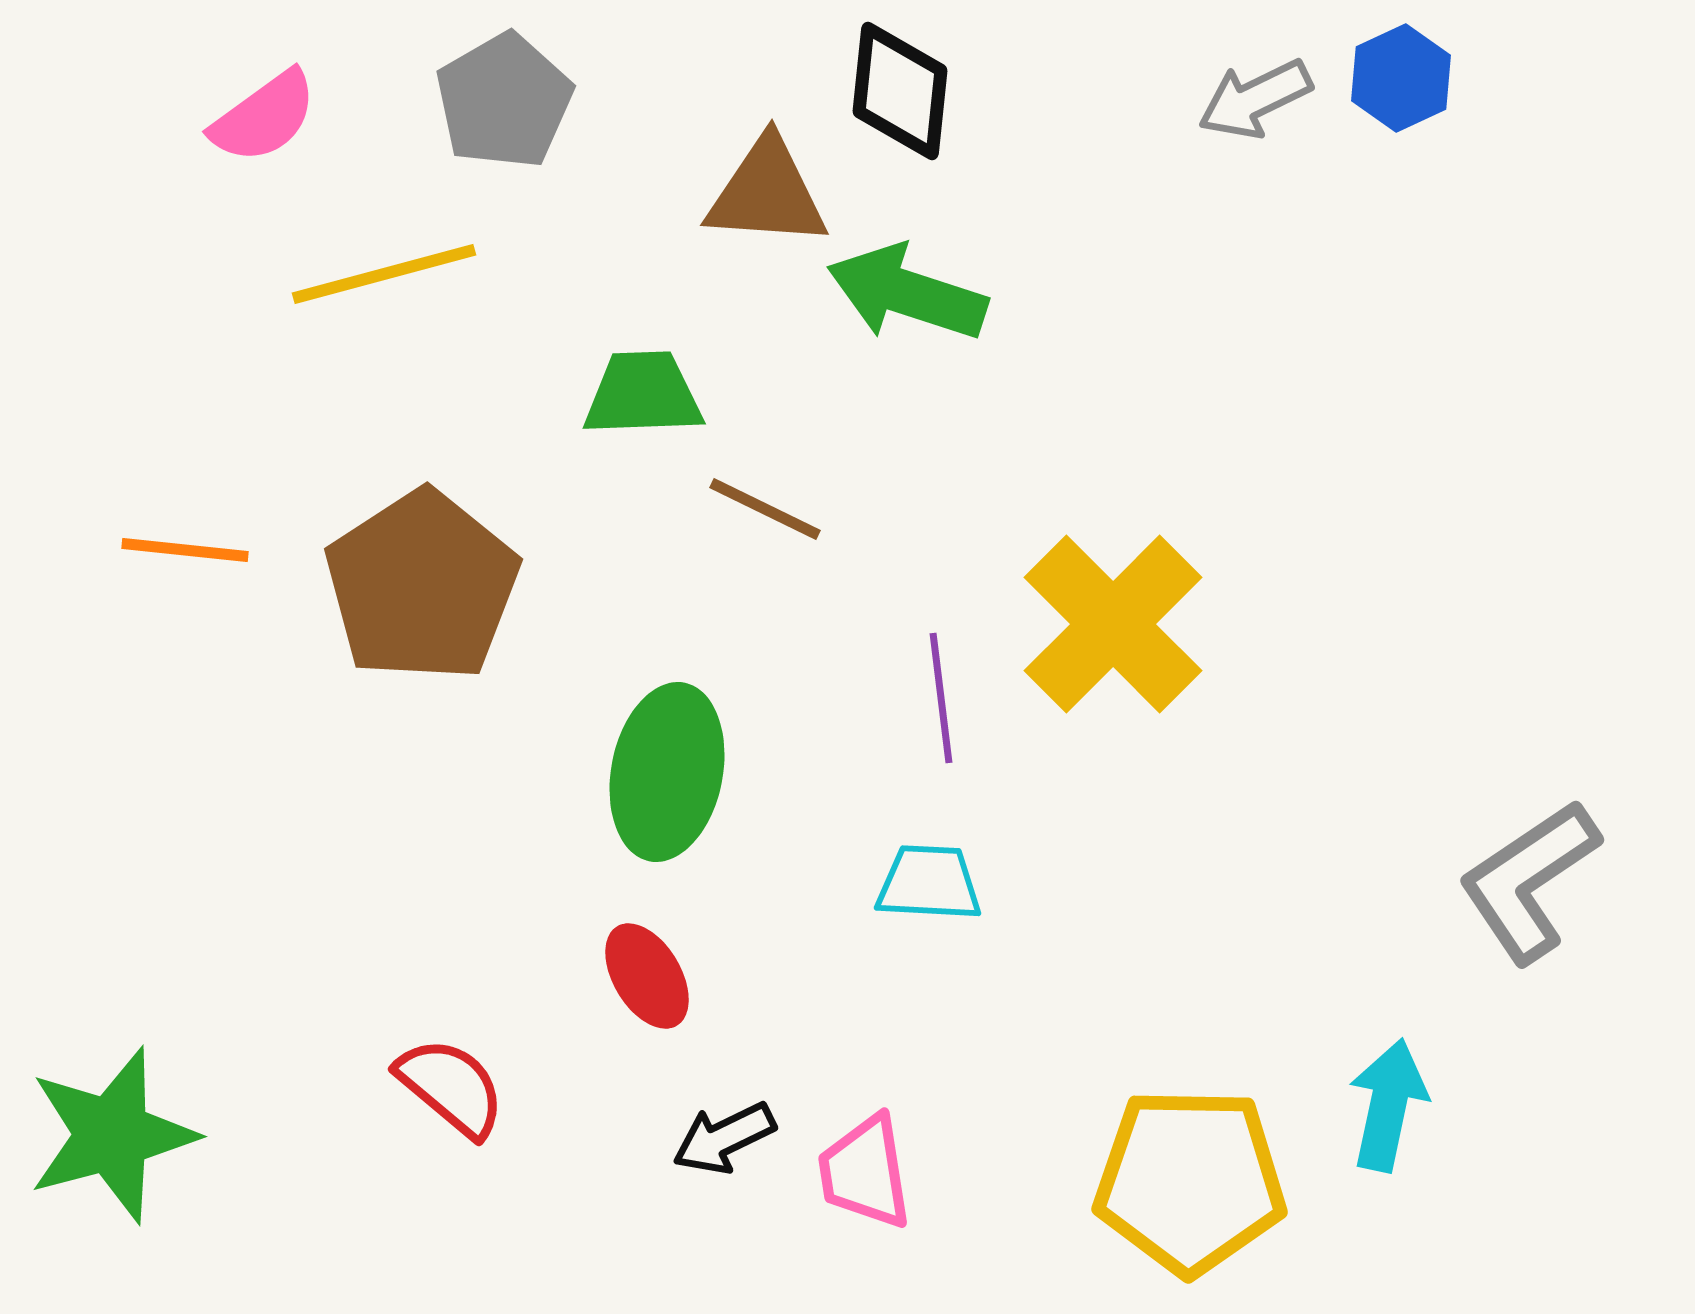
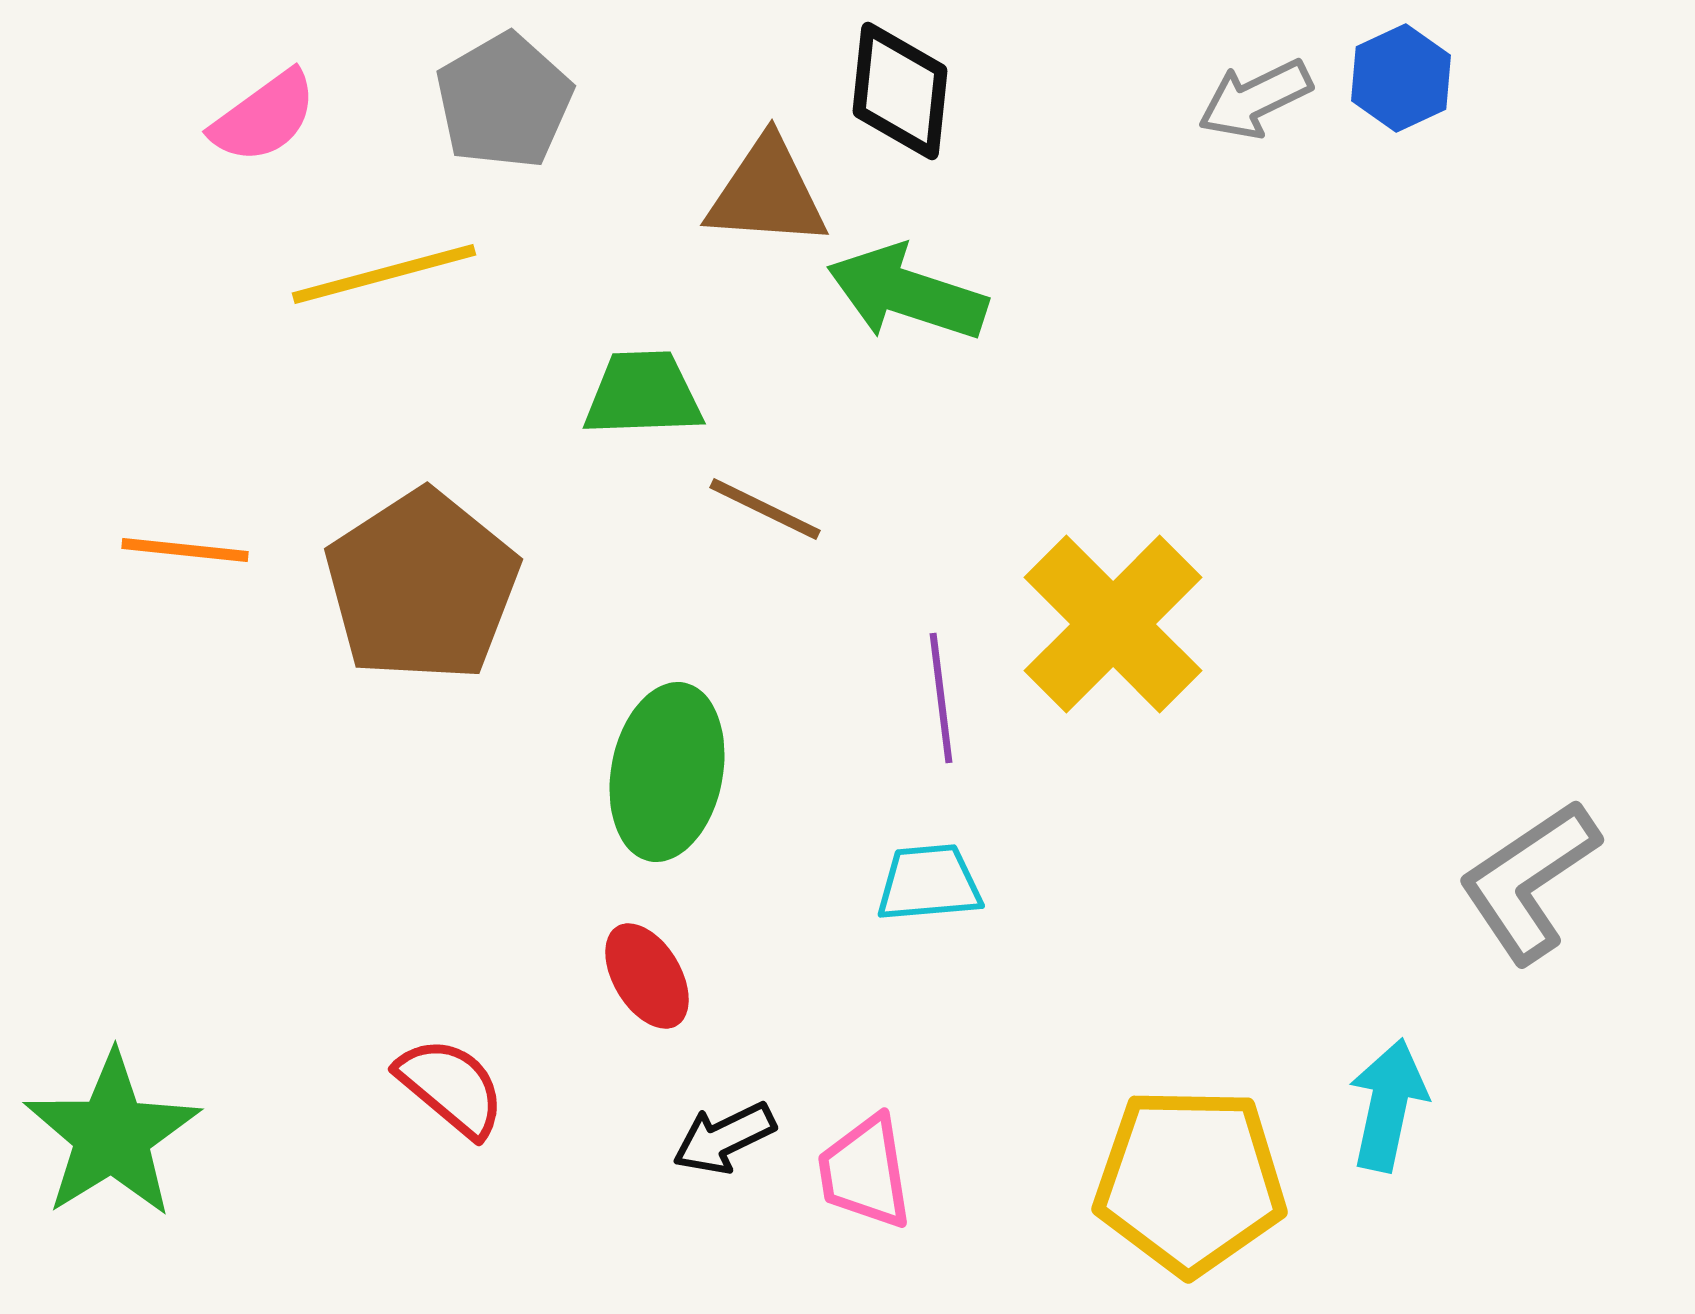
cyan trapezoid: rotated 8 degrees counterclockwise
green star: rotated 17 degrees counterclockwise
